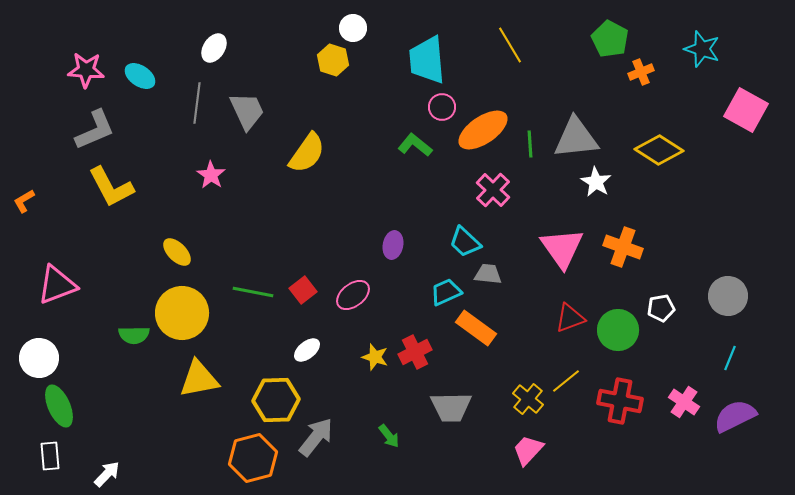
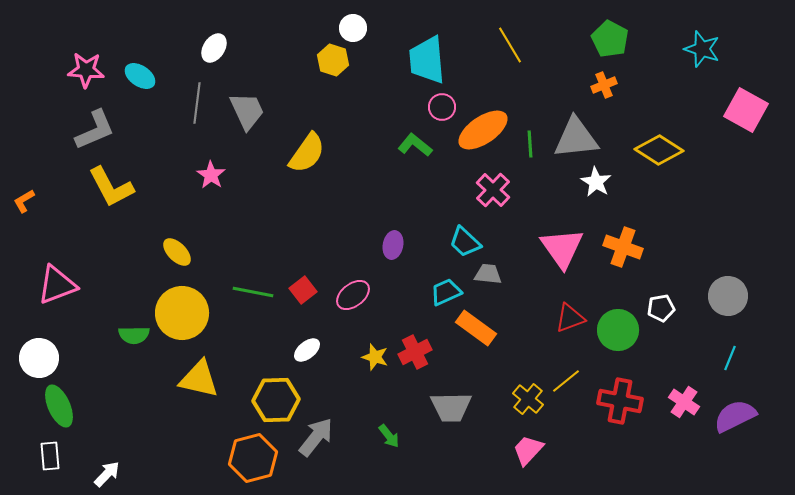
orange cross at (641, 72): moved 37 px left, 13 px down
yellow triangle at (199, 379): rotated 24 degrees clockwise
